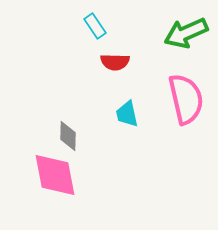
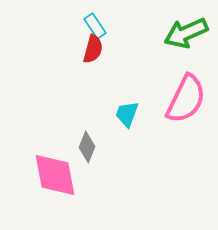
red semicircle: moved 22 px left, 13 px up; rotated 76 degrees counterclockwise
pink semicircle: rotated 39 degrees clockwise
cyan trapezoid: rotated 32 degrees clockwise
gray diamond: moved 19 px right, 11 px down; rotated 20 degrees clockwise
